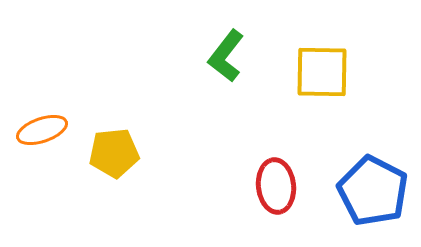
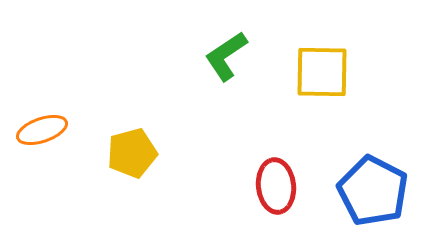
green L-shape: rotated 18 degrees clockwise
yellow pentagon: moved 18 px right; rotated 9 degrees counterclockwise
